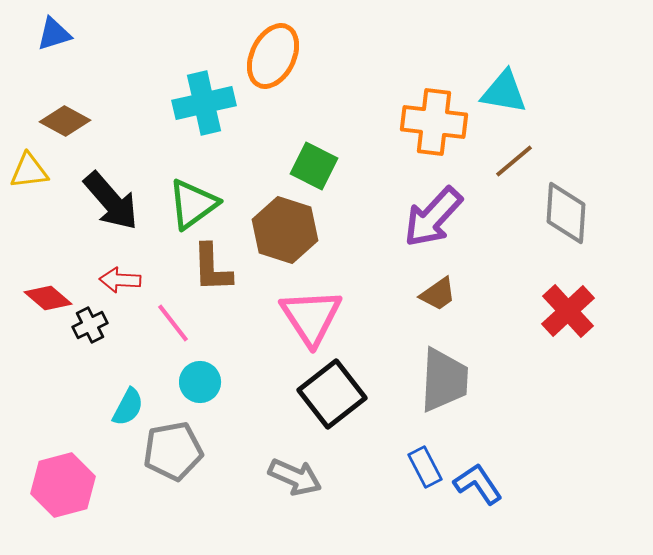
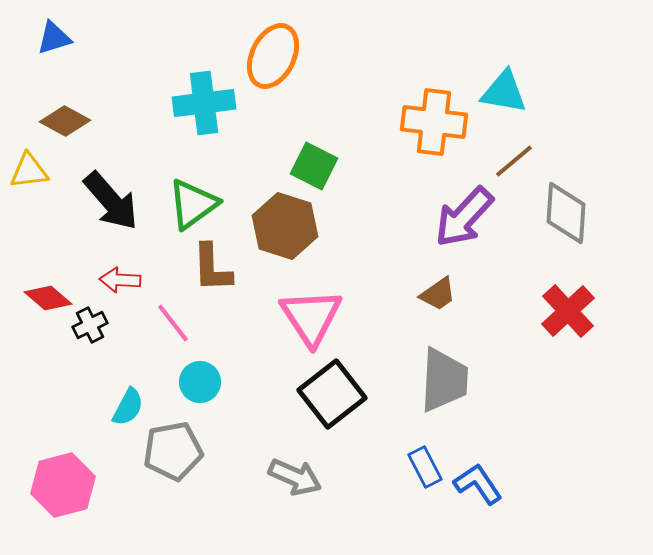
blue triangle: moved 4 px down
cyan cross: rotated 6 degrees clockwise
purple arrow: moved 31 px right
brown hexagon: moved 4 px up
